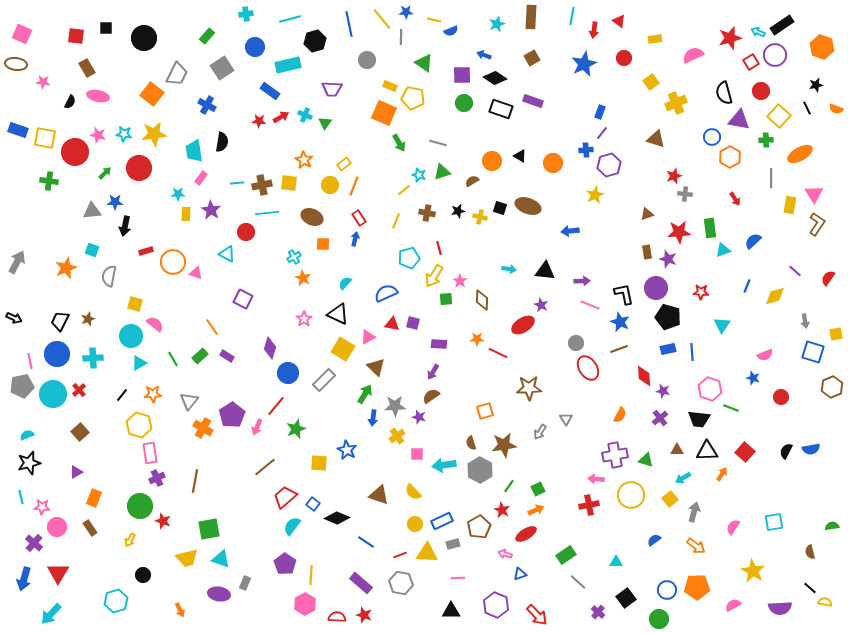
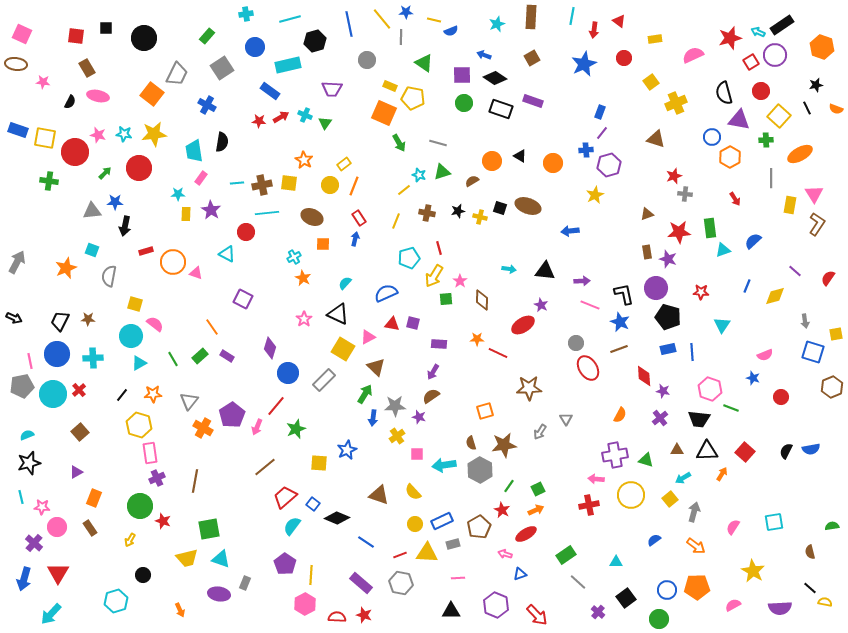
brown star at (88, 319): rotated 24 degrees clockwise
blue star at (347, 450): rotated 18 degrees clockwise
